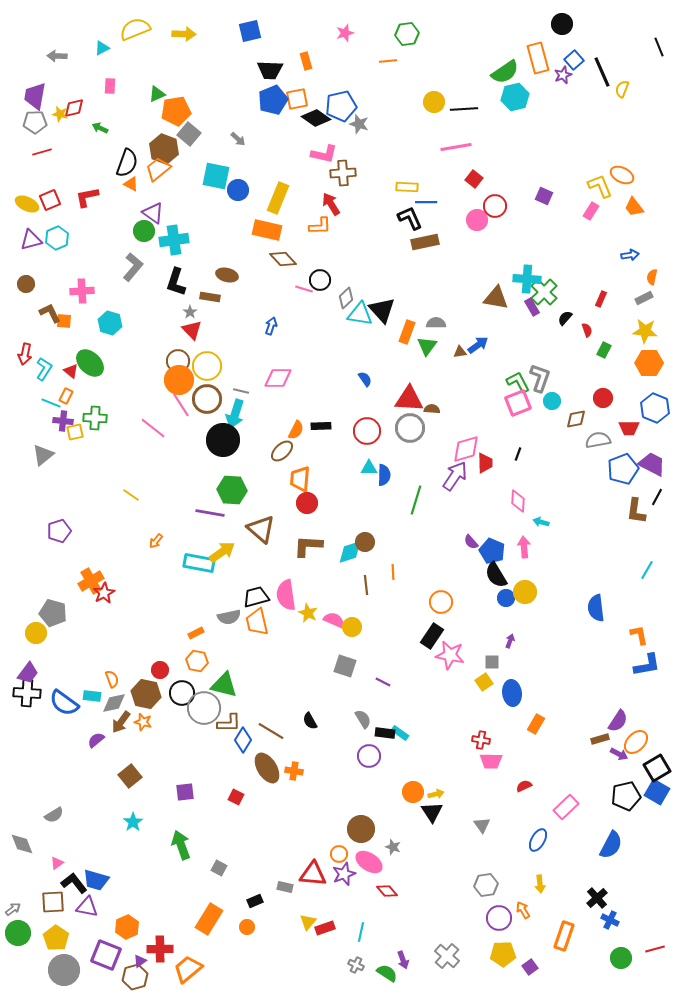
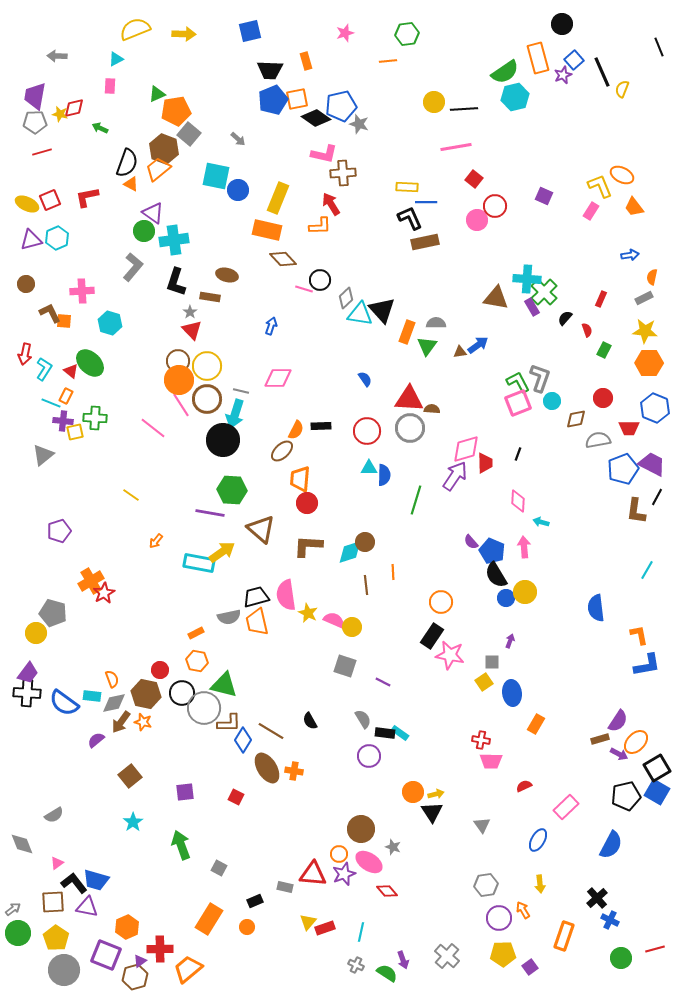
cyan triangle at (102, 48): moved 14 px right, 11 px down
